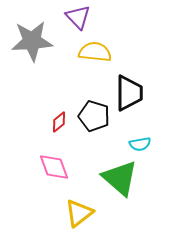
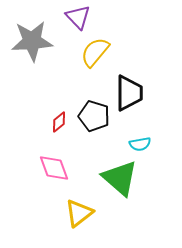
yellow semicircle: rotated 56 degrees counterclockwise
pink diamond: moved 1 px down
